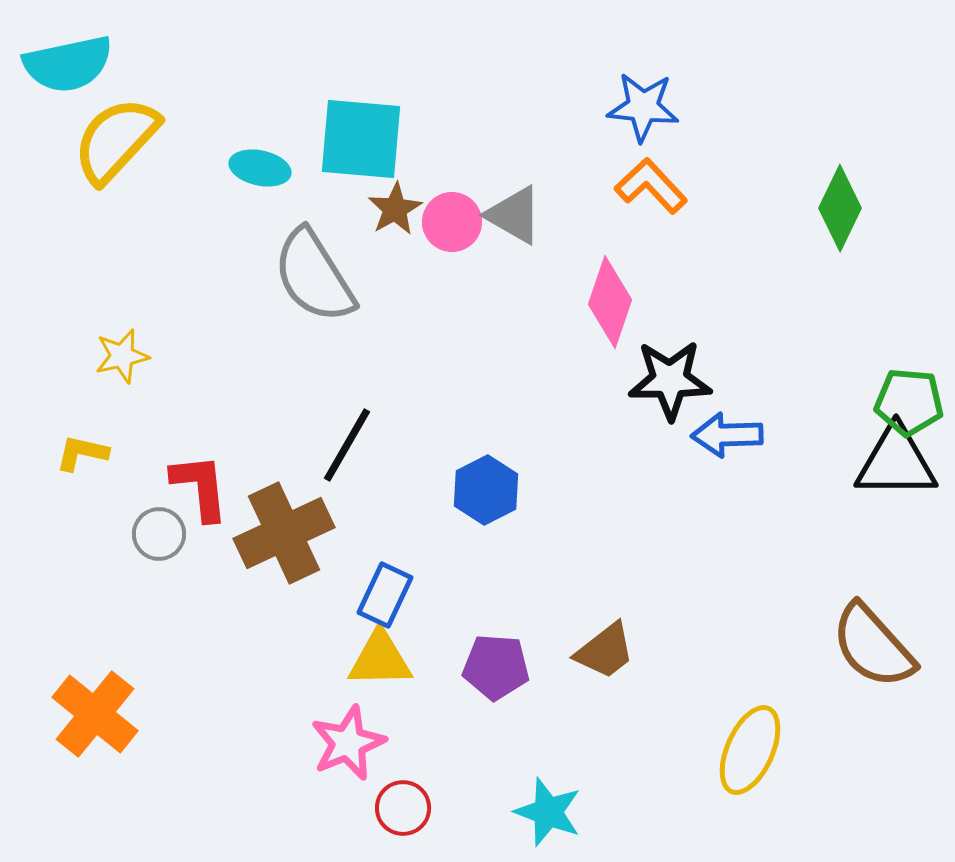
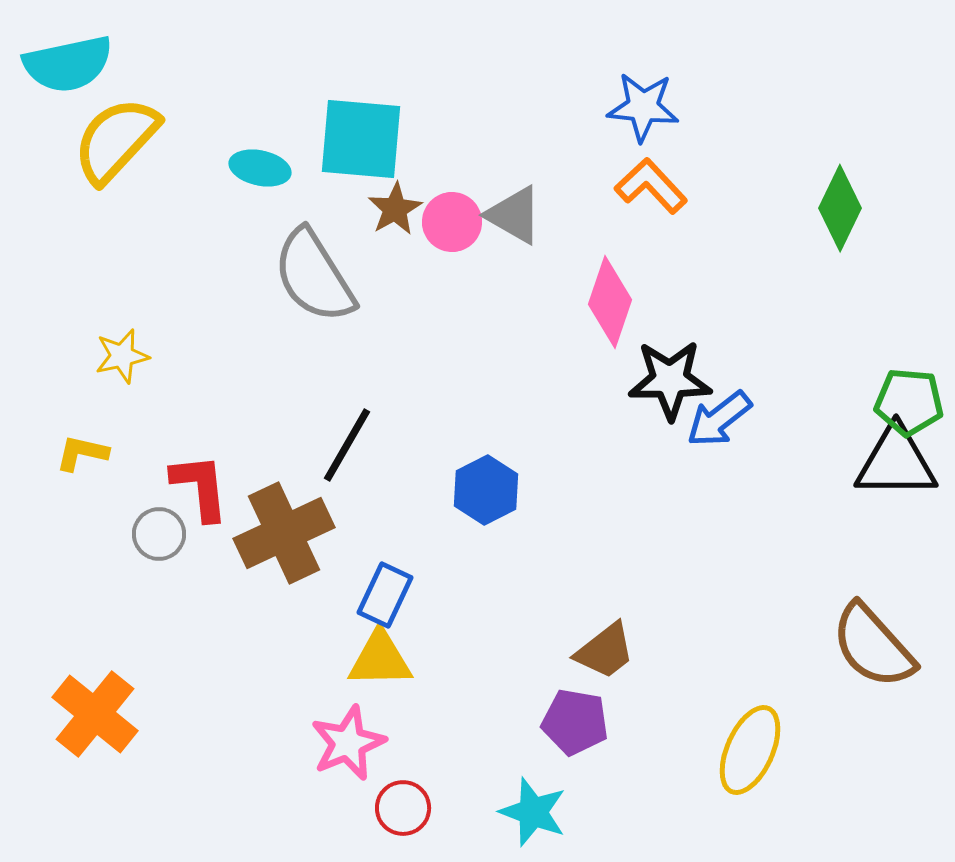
blue arrow: moved 8 px left, 16 px up; rotated 36 degrees counterclockwise
purple pentagon: moved 79 px right, 55 px down; rotated 6 degrees clockwise
cyan star: moved 15 px left
